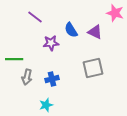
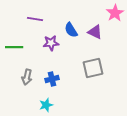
pink star: rotated 24 degrees clockwise
purple line: moved 2 px down; rotated 28 degrees counterclockwise
green line: moved 12 px up
